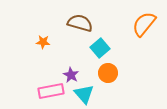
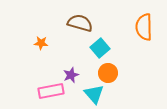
orange semicircle: moved 3 px down; rotated 40 degrees counterclockwise
orange star: moved 2 px left, 1 px down
purple star: rotated 21 degrees clockwise
cyan triangle: moved 10 px right
